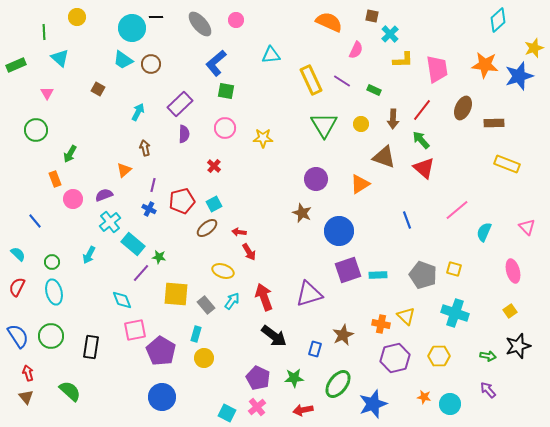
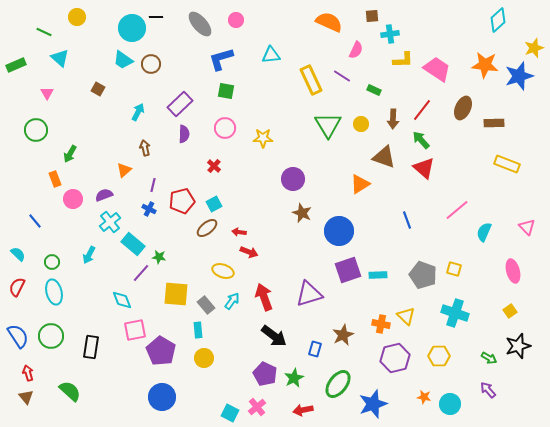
brown square at (372, 16): rotated 16 degrees counterclockwise
green line at (44, 32): rotated 63 degrees counterclockwise
cyan cross at (390, 34): rotated 36 degrees clockwise
blue L-shape at (216, 63): moved 5 px right, 4 px up; rotated 24 degrees clockwise
pink trapezoid at (437, 69): rotated 48 degrees counterclockwise
purple line at (342, 81): moved 5 px up
green triangle at (324, 125): moved 4 px right
purple circle at (316, 179): moved 23 px left
red arrow at (249, 252): rotated 36 degrees counterclockwise
cyan rectangle at (196, 334): moved 2 px right, 4 px up; rotated 21 degrees counterclockwise
green arrow at (488, 356): moved 1 px right, 2 px down; rotated 21 degrees clockwise
purple pentagon at (258, 378): moved 7 px right, 4 px up
green star at (294, 378): rotated 24 degrees counterclockwise
cyan square at (227, 413): moved 3 px right
